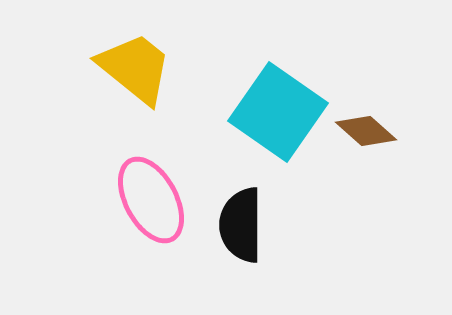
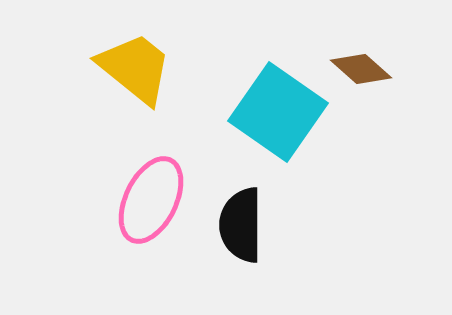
brown diamond: moved 5 px left, 62 px up
pink ellipse: rotated 54 degrees clockwise
